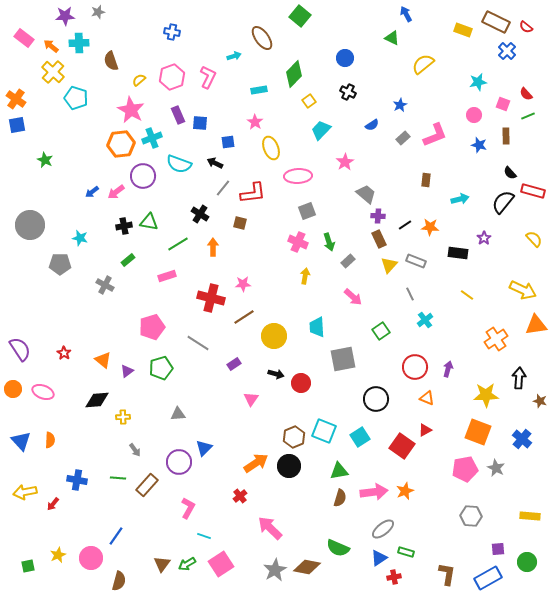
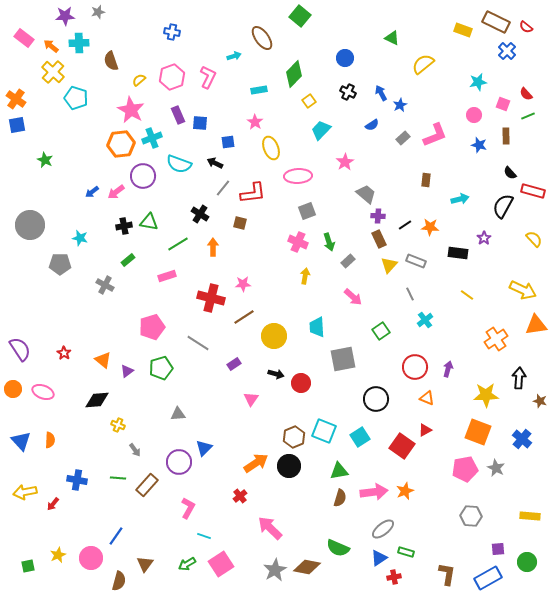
blue arrow at (406, 14): moved 25 px left, 79 px down
black semicircle at (503, 202): moved 4 px down; rotated 10 degrees counterclockwise
yellow cross at (123, 417): moved 5 px left, 8 px down; rotated 24 degrees clockwise
brown triangle at (162, 564): moved 17 px left
